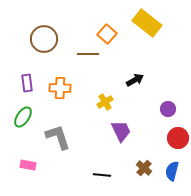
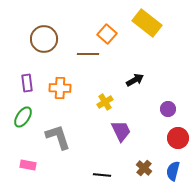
blue semicircle: moved 1 px right
